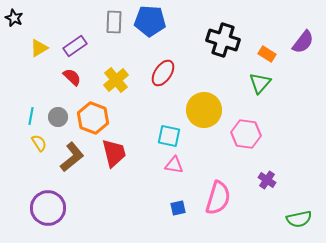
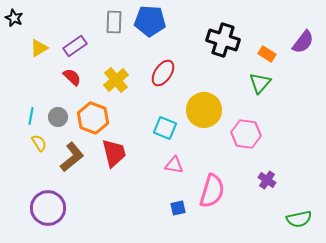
cyan square: moved 4 px left, 8 px up; rotated 10 degrees clockwise
pink semicircle: moved 6 px left, 7 px up
